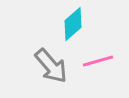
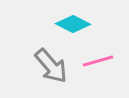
cyan diamond: rotated 68 degrees clockwise
